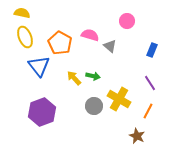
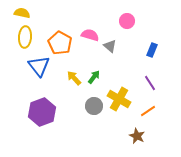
yellow ellipse: rotated 25 degrees clockwise
green arrow: moved 1 px right, 1 px down; rotated 64 degrees counterclockwise
orange line: rotated 28 degrees clockwise
